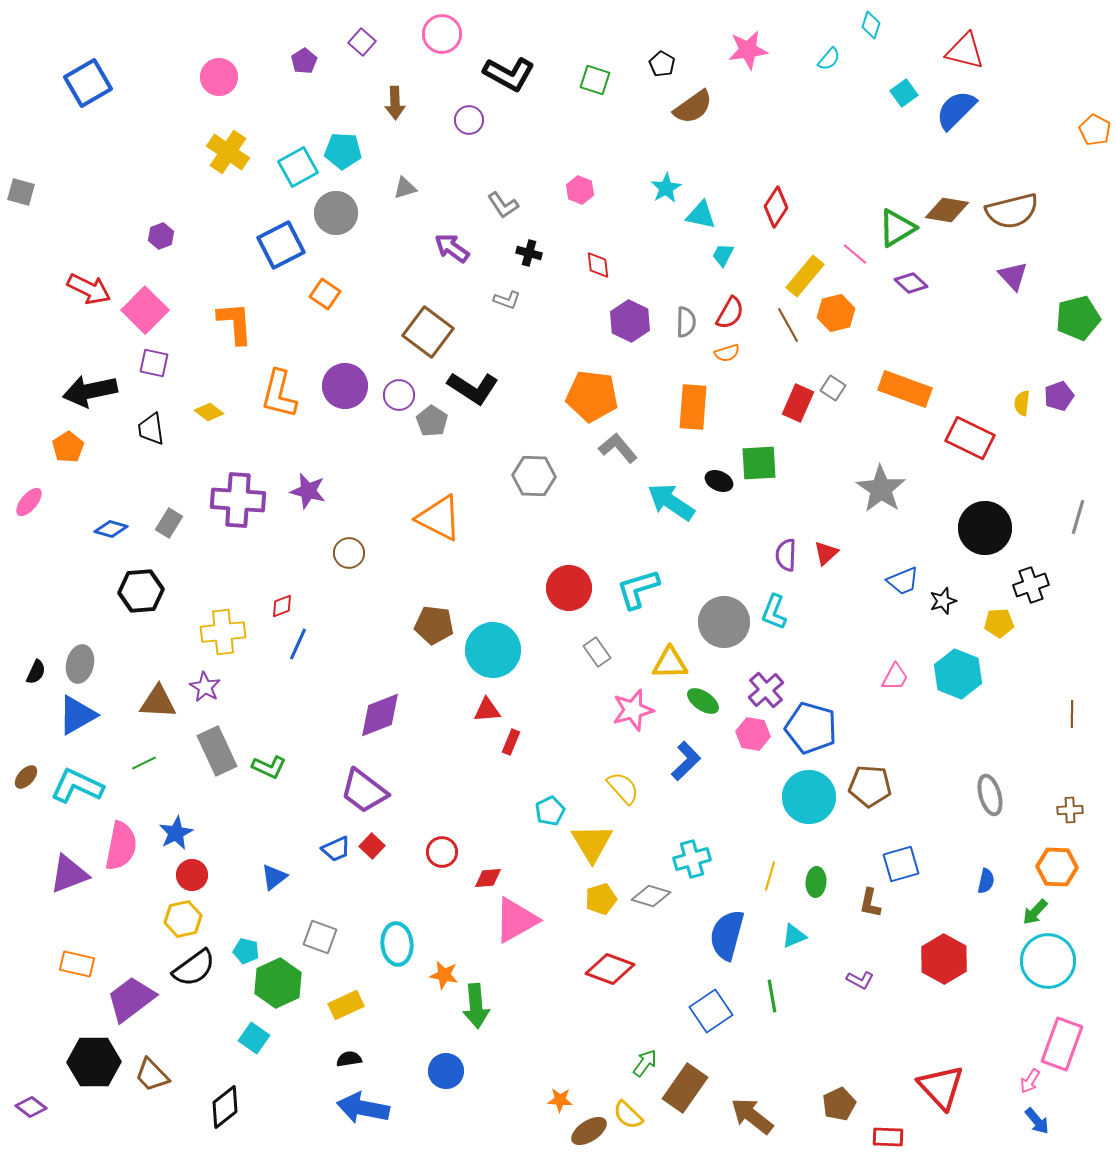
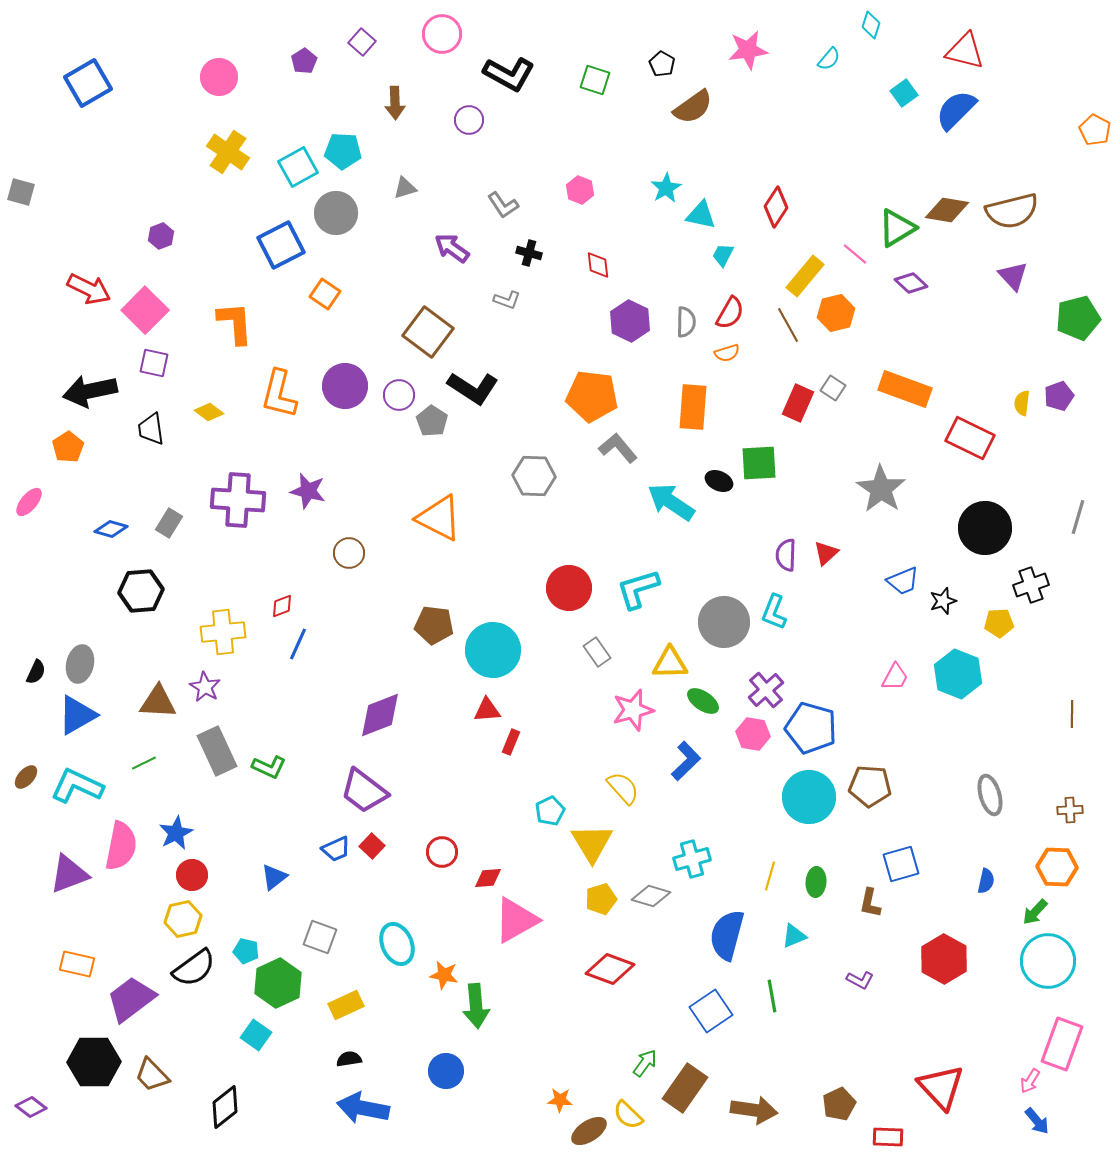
cyan ellipse at (397, 944): rotated 18 degrees counterclockwise
cyan square at (254, 1038): moved 2 px right, 3 px up
brown arrow at (752, 1116): moved 2 px right, 6 px up; rotated 150 degrees clockwise
